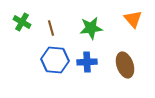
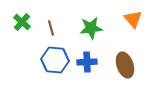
green cross: rotated 12 degrees clockwise
